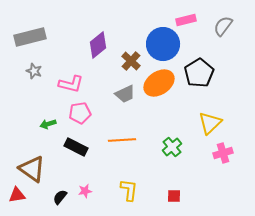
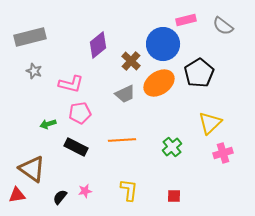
gray semicircle: rotated 90 degrees counterclockwise
